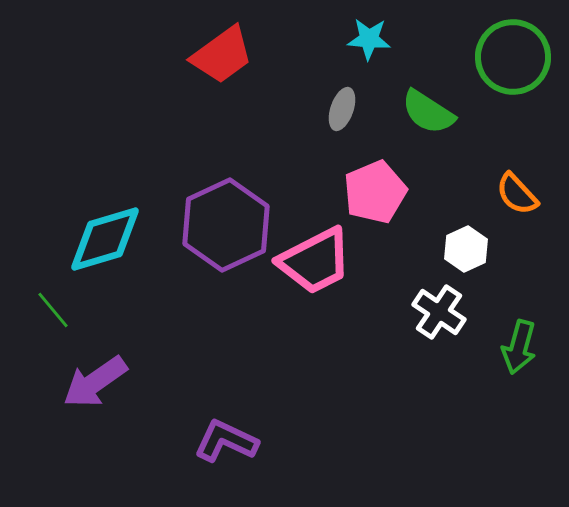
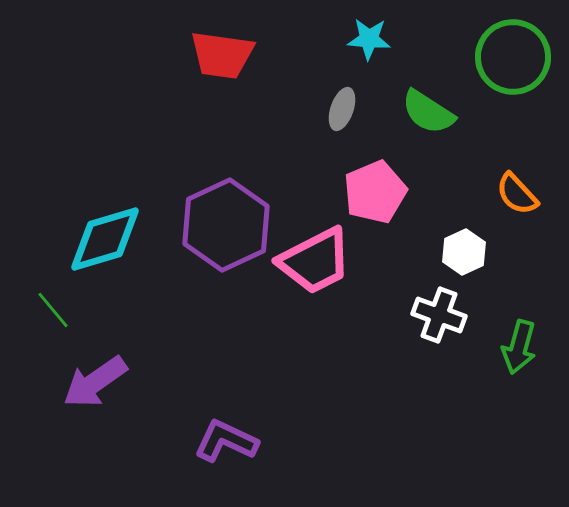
red trapezoid: rotated 44 degrees clockwise
white hexagon: moved 2 px left, 3 px down
white cross: moved 3 px down; rotated 14 degrees counterclockwise
